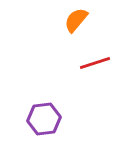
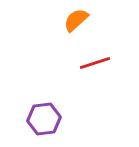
orange semicircle: rotated 8 degrees clockwise
